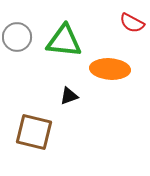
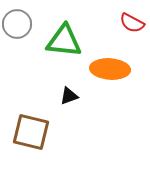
gray circle: moved 13 px up
brown square: moved 3 px left
